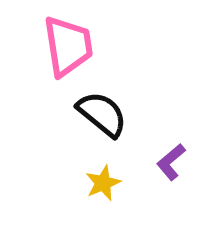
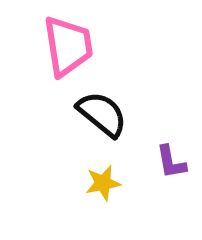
purple L-shape: rotated 60 degrees counterclockwise
yellow star: rotated 12 degrees clockwise
